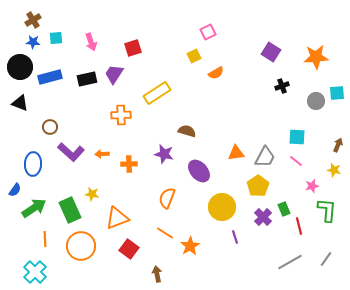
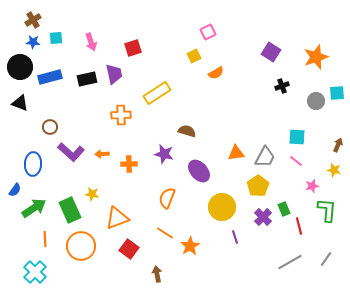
orange star at (316, 57): rotated 15 degrees counterclockwise
purple trapezoid at (114, 74): rotated 135 degrees clockwise
